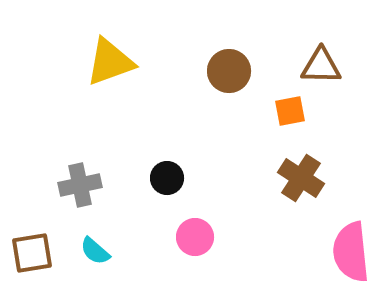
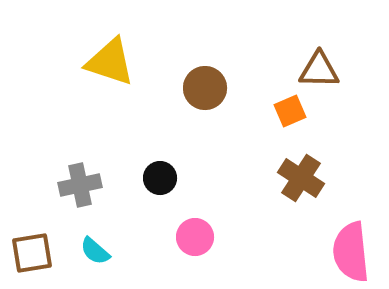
yellow triangle: rotated 38 degrees clockwise
brown triangle: moved 2 px left, 4 px down
brown circle: moved 24 px left, 17 px down
orange square: rotated 12 degrees counterclockwise
black circle: moved 7 px left
